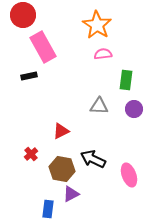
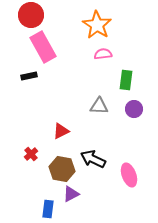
red circle: moved 8 px right
